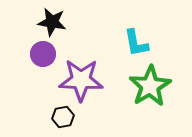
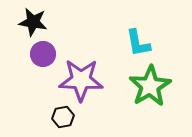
black star: moved 19 px left
cyan L-shape: moved 2 px right
